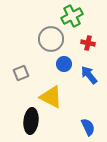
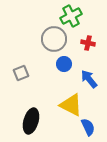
green cross: moved 1 px left
gray circle: moved 3 px right
blue arrow: moved 4 px down
yellow triangle: moved 20 px right, 8 px down
black ellipse: rotated 10 degrees clockwise
